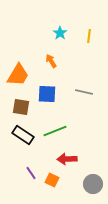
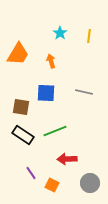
orange arrow: rotated 16 degrees clockwise
orange trapezoid: moved 21 px up
blue square: moved 1 px left, 1 px up
orange square: moved 5 px down
gray circle: moved 3 px left, 1 px up
